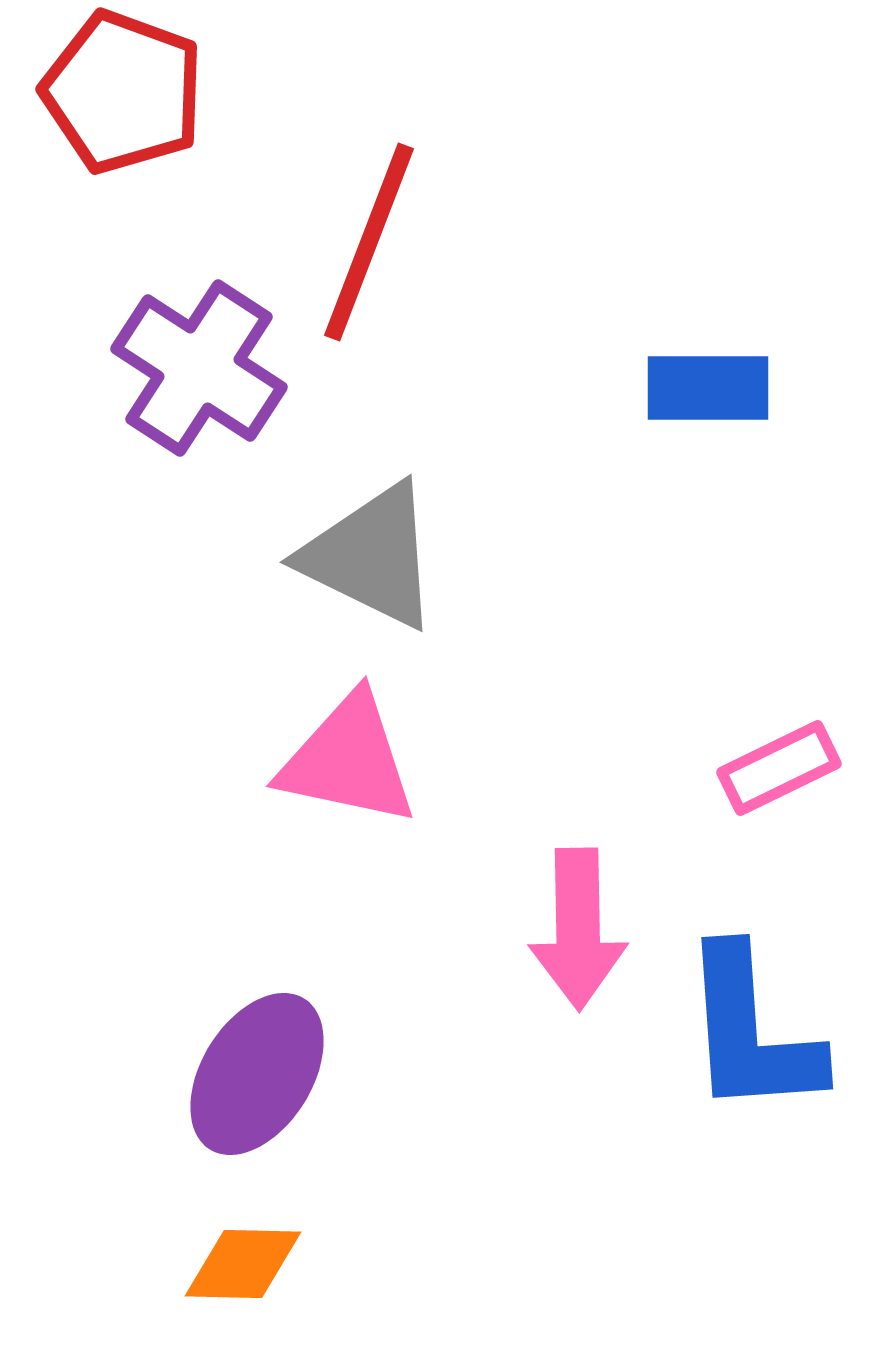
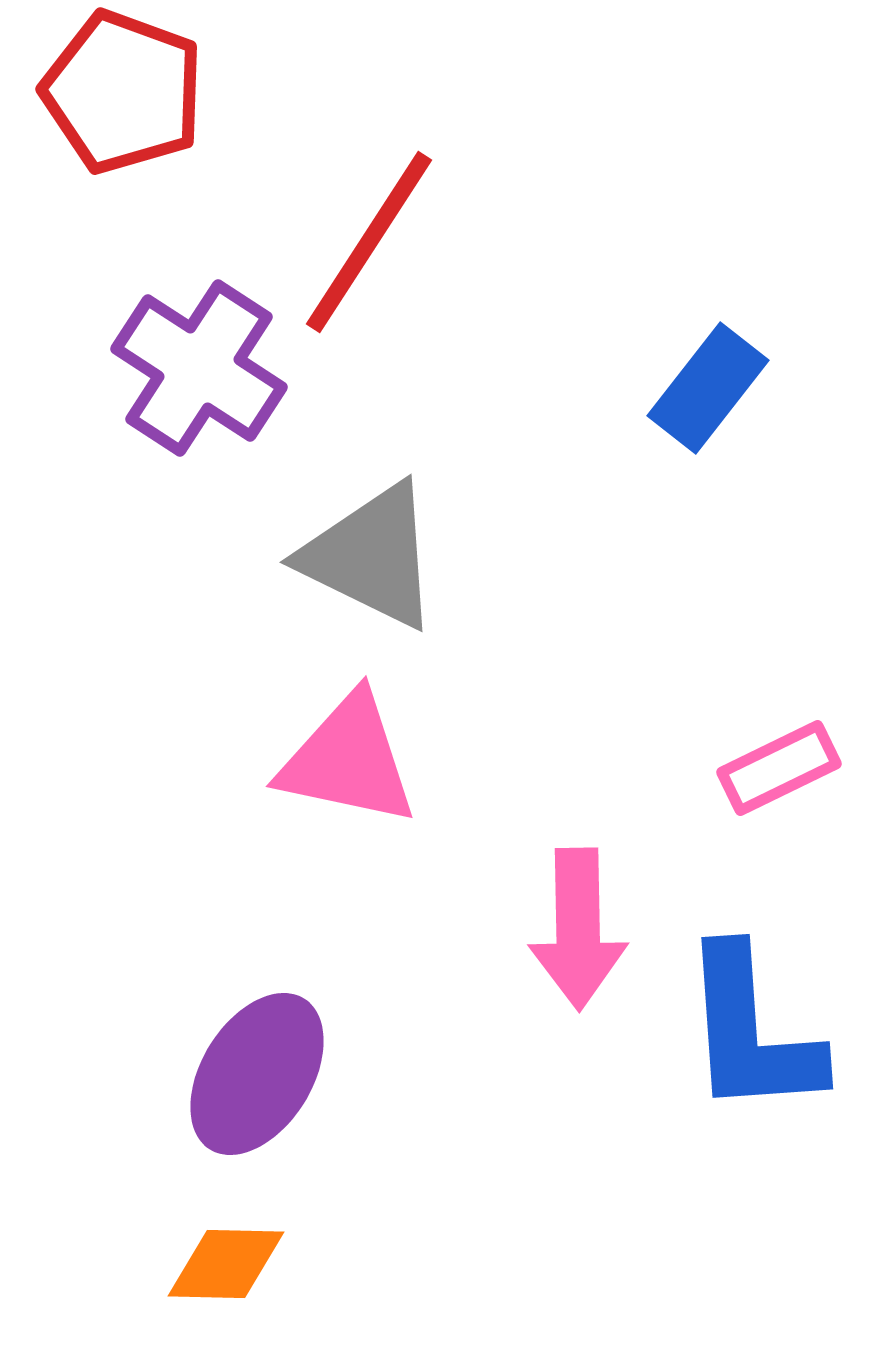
red line: rotated 12 degrees clockwise
blue rectangle: rotated 52 degrees counterclockwise
orange diamond: moved 17 px left
